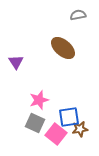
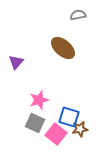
purple triangle: rotated 14 degrees clockwise
blue square: rotated 25 degrees clockwise
